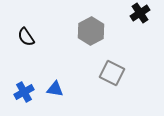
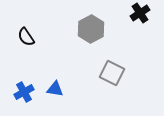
gray hexagon: moved 2 px up
